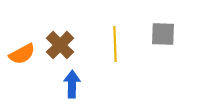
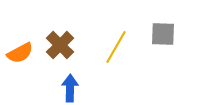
yellow line: moved 1 px right, 3 px down; rotated 32 degrees clockwise
orange semicircle: moved 2 px left, 1 px up
blue arrow: moved 2 px left, 4 px down
